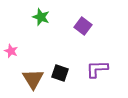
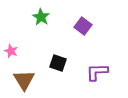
green star: rotated 12 degrees clockwise
purple L-shape: moved 3 px down
black square: moved 2 px left, 10 px up
brown triangle: moved 9 px left, 1 px down
